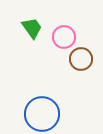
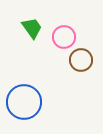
brown circle: moved 1 px down
blue circle: moved 18 px left, 12 px up
